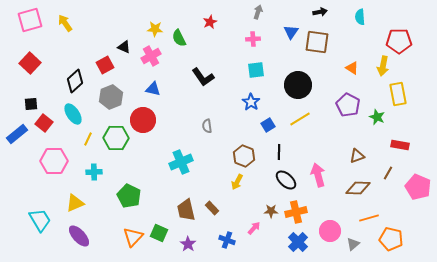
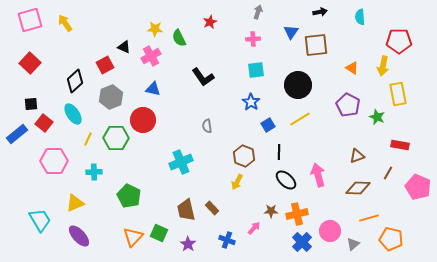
brown square at (317, 42): moved 1 px left, 3 px down; rotated 15 degrees counterclockwise
orange cross at (296, 212): moved 1 px right, 2 px down
blue cross at (298, 242): moved 4 px right
